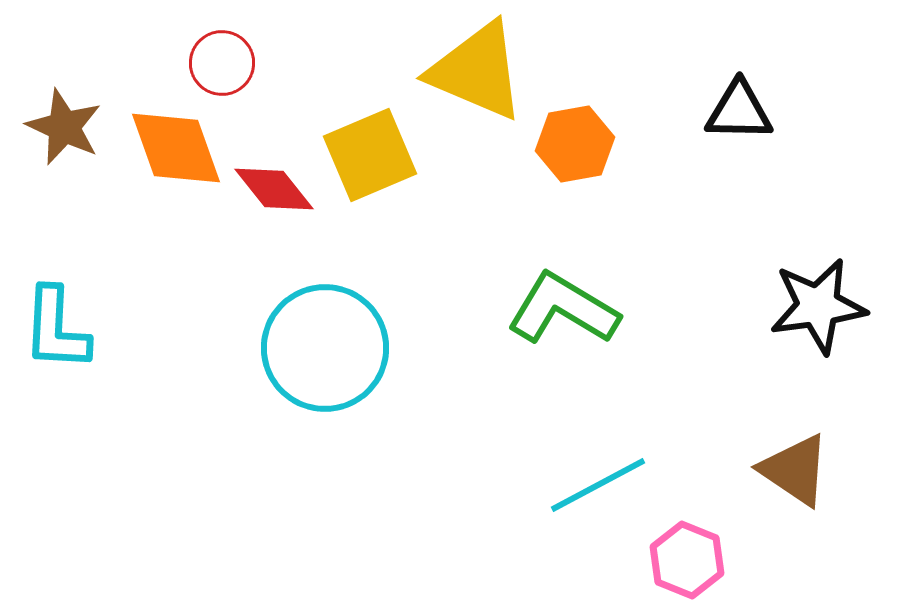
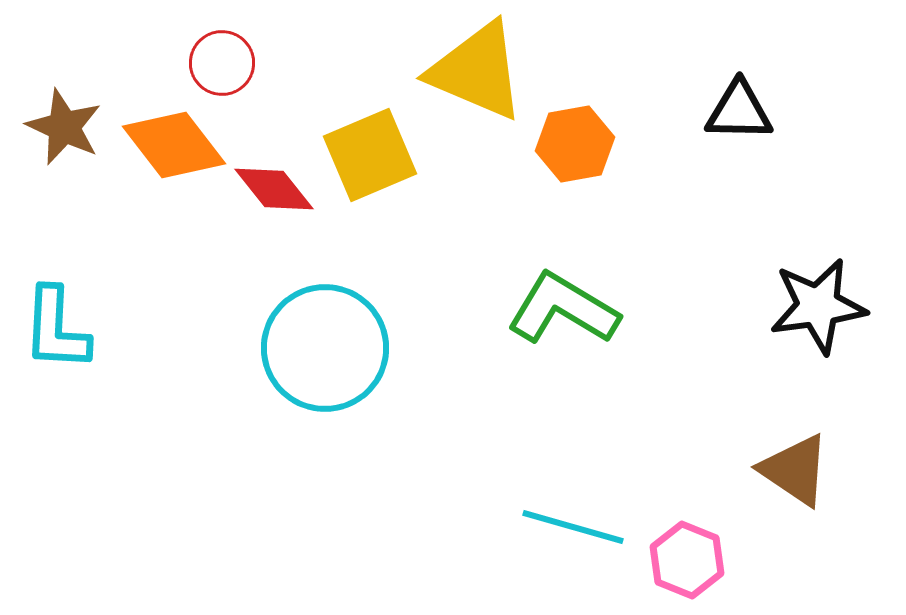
orange diamond: moved 2 px left, 3 px up; rotated 18 degrees counterclockwise
cyan line: moved 25 px left, 42 px down; rotated 44 degrees clockwise
